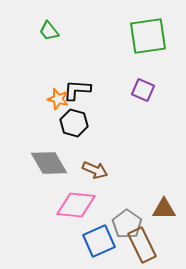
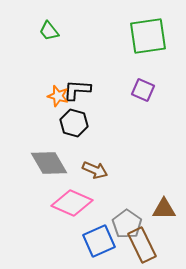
orange star: moved 3 px up
pink diamond: moved 4 px left, 2 px up; rotated 18 degrees clockwise
